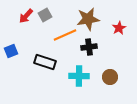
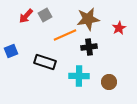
brown circle: moved 1 px left, 5 px down
